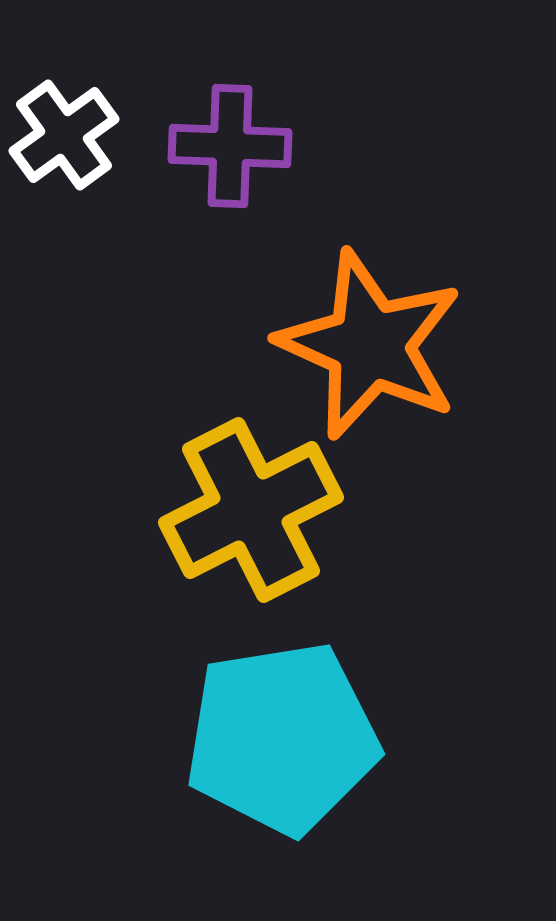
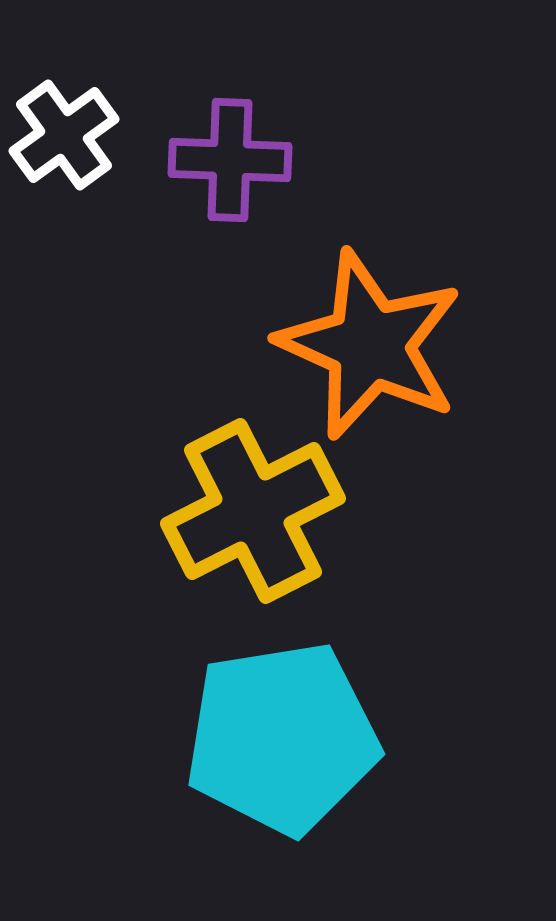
purple cross: moved 14 px down
yellow cross: moved 2 px right, 1 px down
